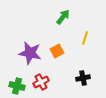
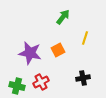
orange square: moved 1 px right, 1 px up
